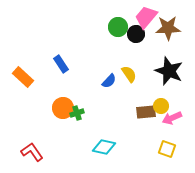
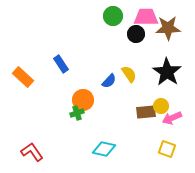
pink trapezoid: rotated 50 degrees clockwise
green circle: moved 5 px left, 11 px up
black star: moved 2 px left, 1 px down; rotated 12 degrees clockwise
orange circle: moved 20 px right, 8 px up
cyan diamond: moved 2 px down
